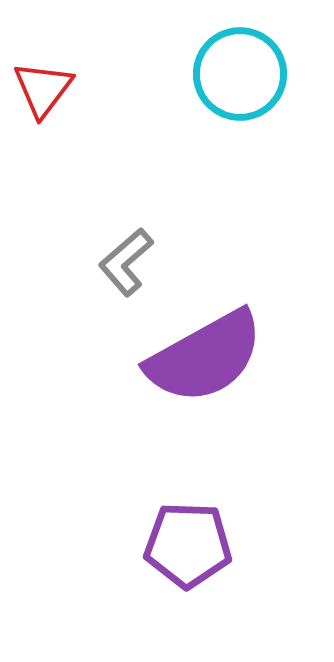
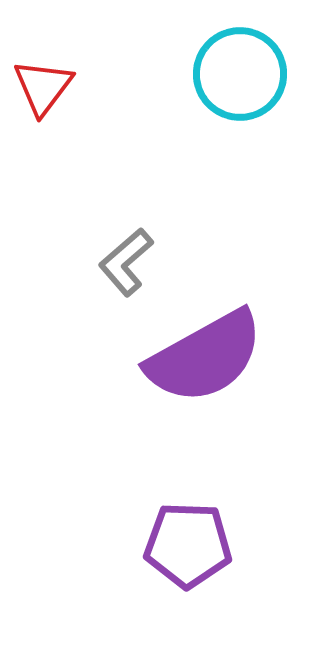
red triangle: moved 2 px up
